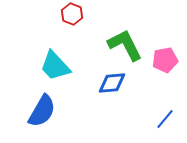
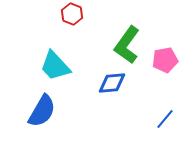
green L-shape: moved 2 px right; rotated 117 degrees counterclockwise
